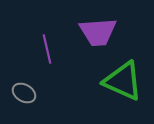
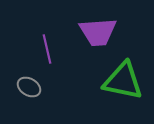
green triangle: rotated 12 degrees counterclockwise
gray ellipse: moved 5 px right, 6 px up
